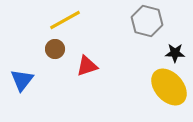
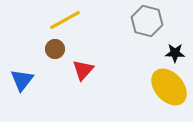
red triangle: moved 4 px left, 4 px down; rotated 30 degrees counterclockwise
